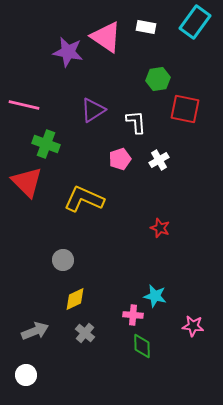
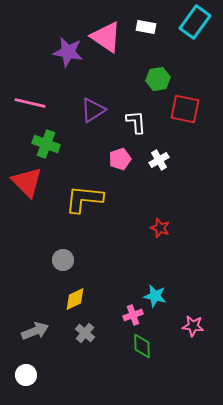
pink line: moved 6 px right, 2 px up
yellow L-shape: rotated 18 degrees counterclockwise
pink cross: rotated 24 degrees counterclockwise
